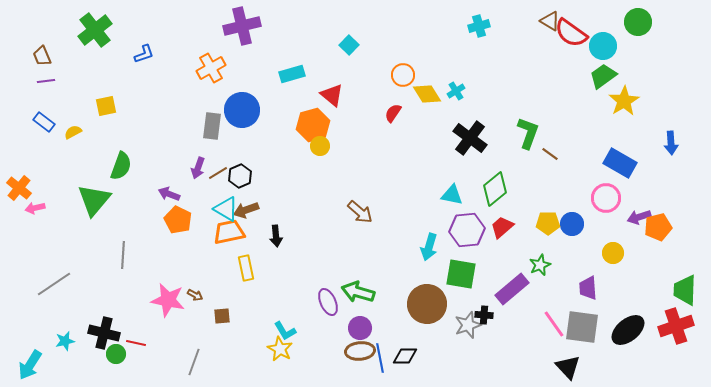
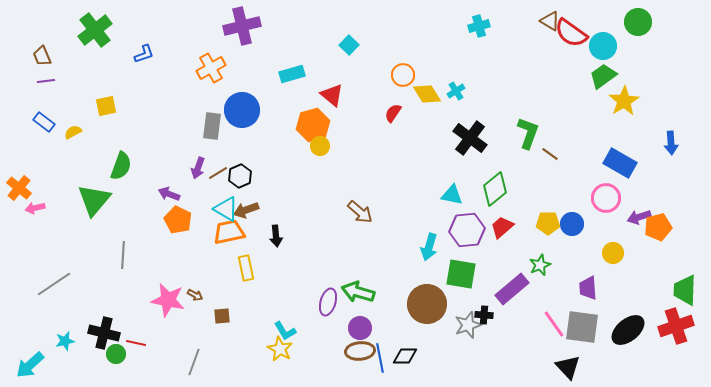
purple ellipse at (328, 302): rotated 40 degrees clockwise
cyan arrow at (30, 365): rotated 16 degrees clockwise
